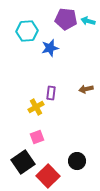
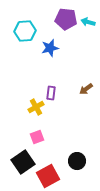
cyan arrow: moved 1 px down
cyan hexagon: moved 2 px left
brown arrow: rotated 24 degrees counterclockwise
red square: rotated 15 degrees clockwise
